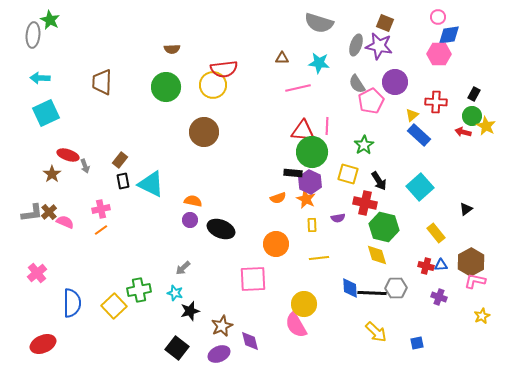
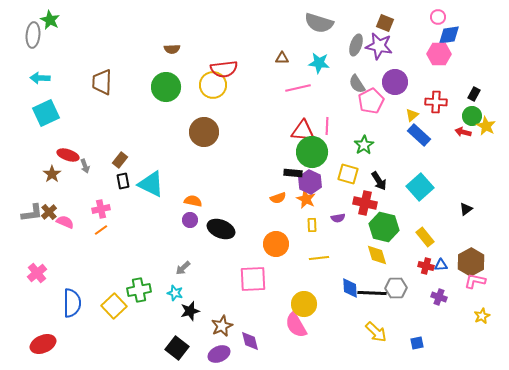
yellow rectangle at (436, 233): moved 11 px left, 4 px down
